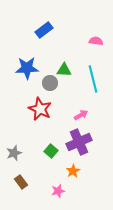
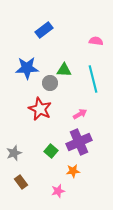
pink arrow: moved 1 px left, 1 px up
orange star: rotated 24 degrees clockwise
